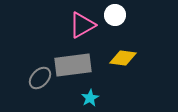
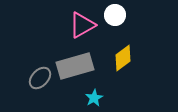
yellow diamond: rotated 44 degrees counterclockwise
gray rectangle: moved 2 px right, 1 px down; rotated 9 degrees counterclockwise
cyan star: moved 4 px right
